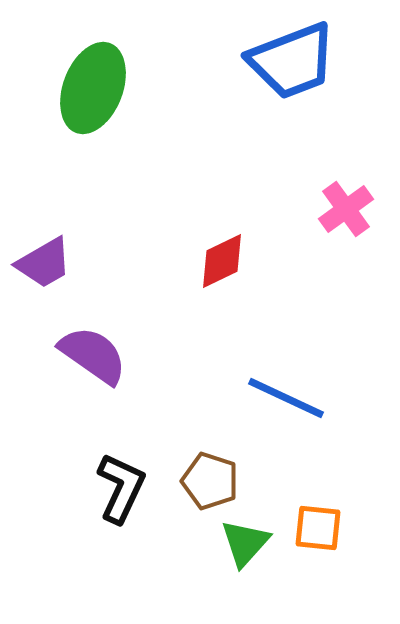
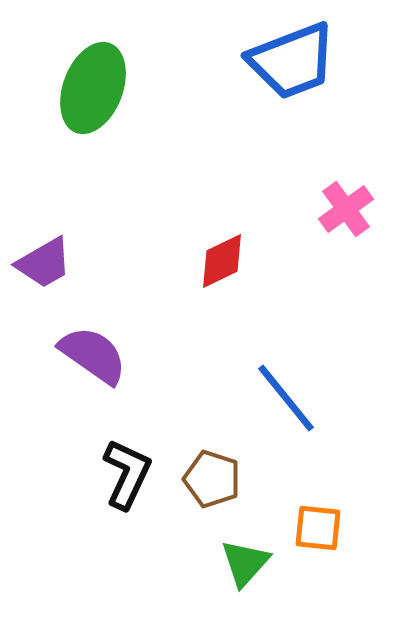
blue line: rotated 26 degrees clockwise
brown pentagon: moved 2 px right, 2 px up
black L-shape: moved 6 px right, 14 px up
green triangle: moved 20 px down
